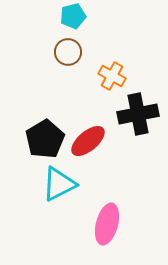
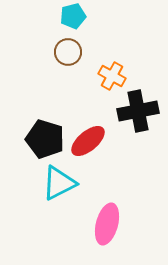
black cross: moved 3 px up
black pentagon: rotated 24 degrees counterclockwise
cyan triangle: moved 1 px up
